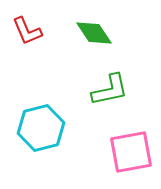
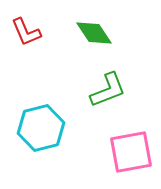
red L-shape: moved 1 px left, 1 px down
green L-shape: moved 2 px left; rotated 9 degrees counterclockwise
